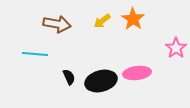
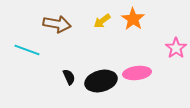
cyan line: moved 8 px left, 4 px up; rotated 15 degrees clockwise
